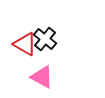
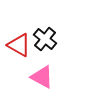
red triangle: moved 6 px left, 1 px down
